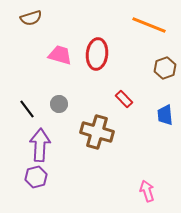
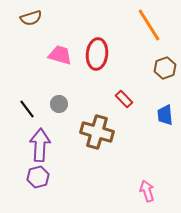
orange line: rotated 36 degrees clockwise
purple hexagon: moved 2 px right
